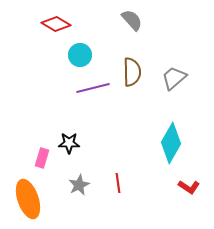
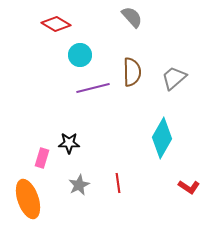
gray semicircle: moved 3 px up
cyan diamond: moved 9 px left, 5 px up
